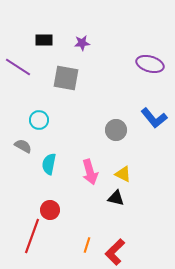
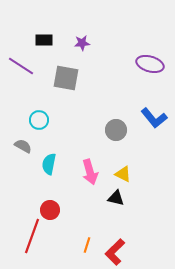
purple line: moved 3 px right, 1 px up
